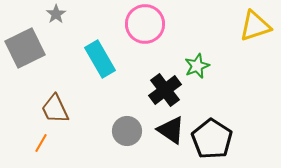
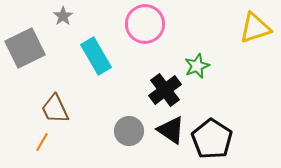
gray star: moved 7 px right, 2 px down
yellow triangle: moved 2 px down
cyan rectangle: moved 4 px left, 3 px up
gray circle: moved 2 px right
orange line: moved 1 px right, 1 px up
